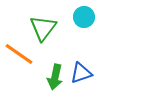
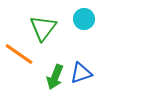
cyan circle: moved 2 px down
green arrow: rotated 10 degrees clockwise
